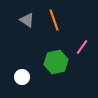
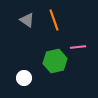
pink line: moved 4 px left; rotated 49 degrees clockwise
green hexagon: moved 1 px left, 1 px up
white circle: moved 2 px right, 1 px down
